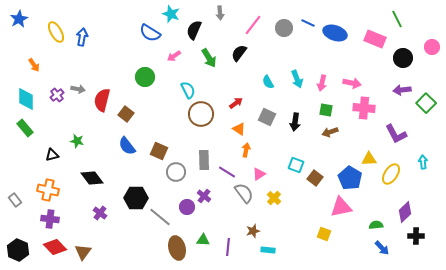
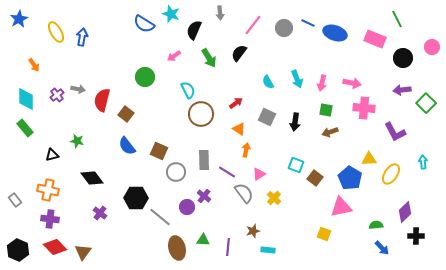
blue semicircle at (150, 33): moved 6 px left, 9 px up
purple L-shape at (396, 134): moved 1 px left, 2 px up
